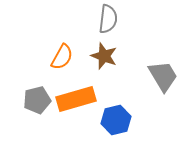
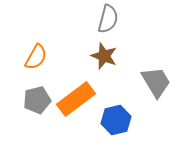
gray semicircle: rotated 8 degrees clockwise
orange semicircle: moved 26 px left
gray trapezoid: moved 7 px left, 6 px down
orange rectangle: rotated 21 degrees counterclockwise
